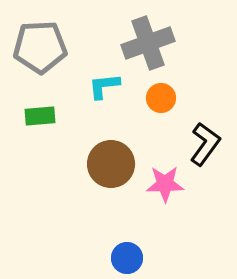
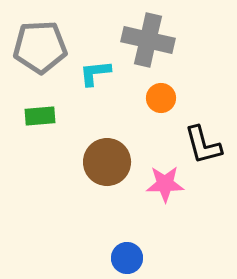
gray cross: moved 3 px up; rotated 33 degrees clockwise
cyan L-shape: moved 9 px left, 13 px up
black L-shape: moved 2 px left, 1 px down; rotated 129 degrees clockwise
brown circle: moved 4 px left, 2 px up
